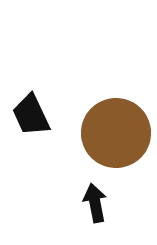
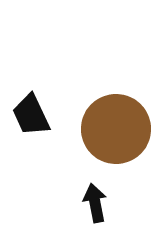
brown circle: moved 4 px up
